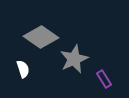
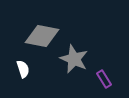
gray diamond: moved 1 px right, 1 px up; rotated 24 degrees counterclockwise
gray star: rotated 24 degrees counterclockwise
